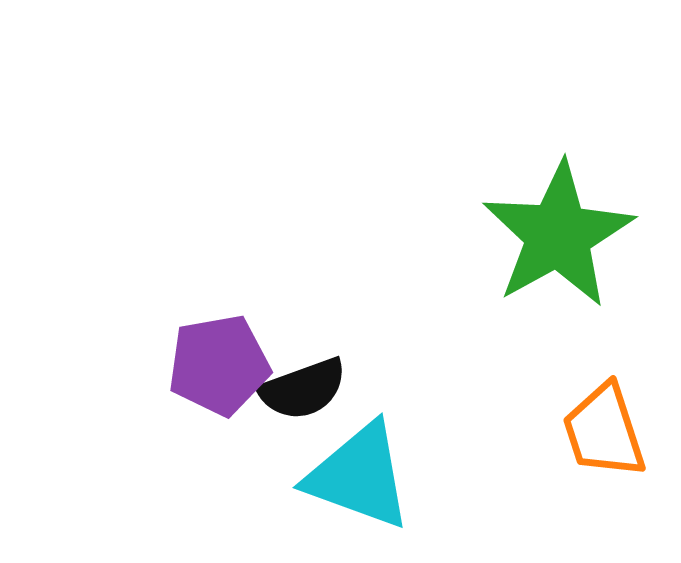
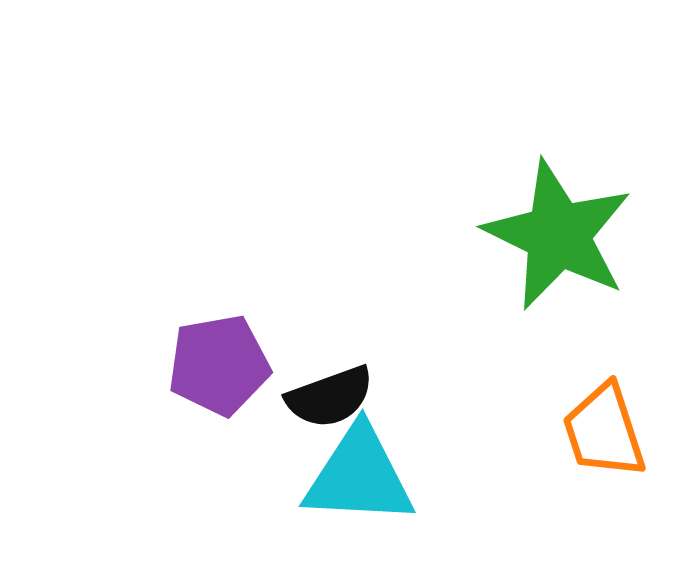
green star: rotated 17 degrees counterclockwise
black semicircle: moved 27 px right, 8 px down
cyan triangle: rotated 17 degrees counterclockwise
